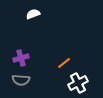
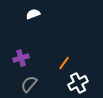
orange line: rotated 16 degrees counterclockwise
gray semicircle: moved 8 px right, 4 px down; rotated 126 degrees clockwise
